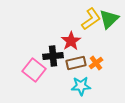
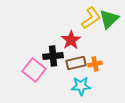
yellow L-shape: moved 1 px up
red star: moved 1 px up
orange cross: moved 1 px left, 1 px down; rotated 24 degrees clockwise
